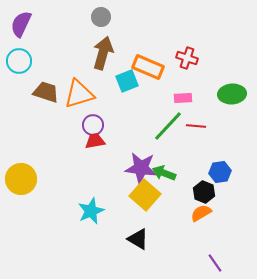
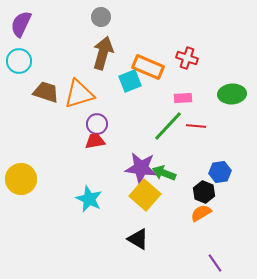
cyan square: moved 3 px right
purple circle: moved 4 px right, 1 px up
cyan star: moved 2 px left, 12 px up; rotated 24 degrees counterclockwise
